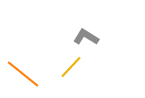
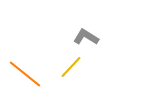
orange line: moved 2 px right
